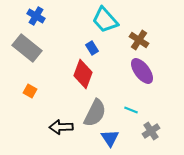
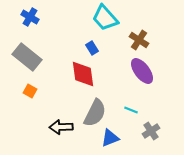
blue cross: moved 6 px left, 1 px down
cyan trapezoid: moved 2 px up
gray rectangle: moved 9 px down
red diamond: rotated 28 degrees counterclockwise
blue triangle: rotated 42 degrees clockwise
